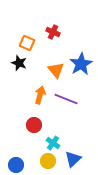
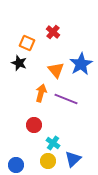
red cross: rotated 16 degrees clockwise
orange arrow: moved 1 px right, 2 px up
